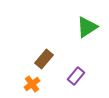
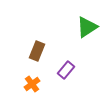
brown rectangle: moved 7 px left, 8 px up; rotated 18 degrees counterclockwise
purple rectangle: moved 10 px left, 6 px up
